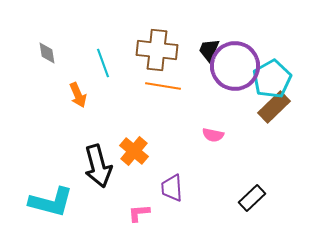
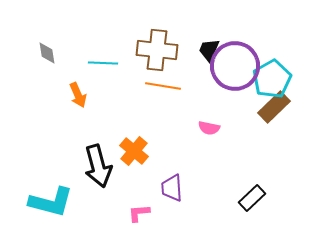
cyan line: rotated 68 degrees counterclockwise
pink semicircle: moved 4 px left, 7 px up
